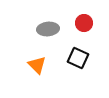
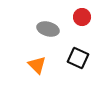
red circle: moved 2 px left, 6 px up
gray ellipse: rotated 20 degrees clockwise
